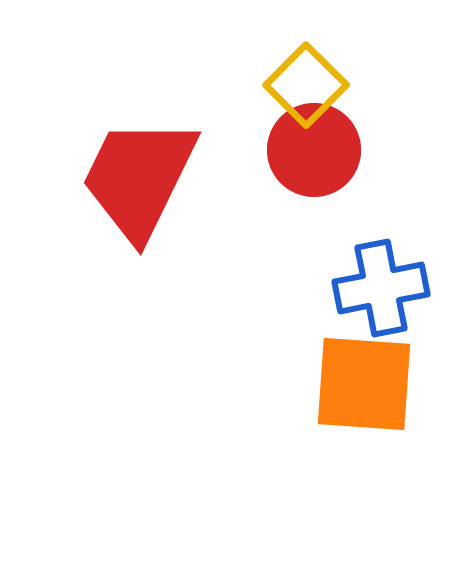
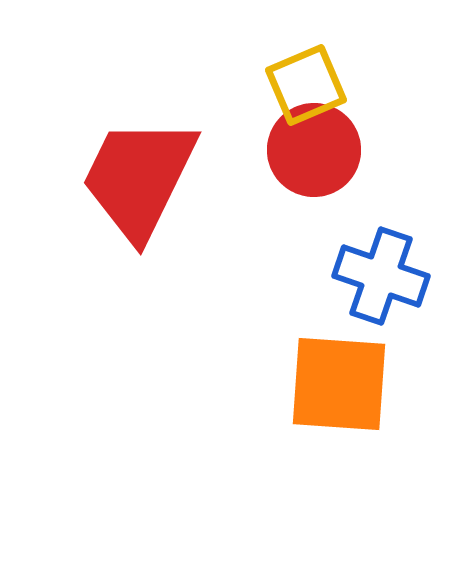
yellow square: rotated 22 degrees clockwise
blue cross: moved 12 px up; rotated 30 degrees clockwise
orange square: moved 25 px left
